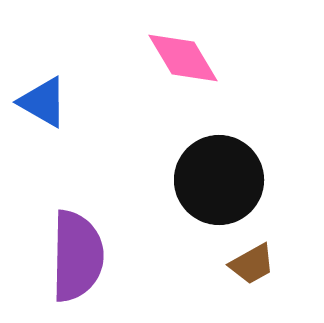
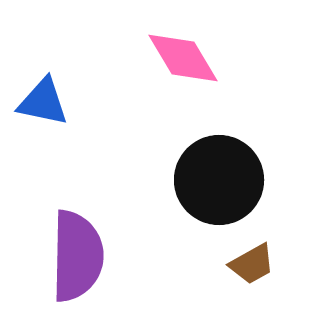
blue triangle: rotated 18 degrees counterclockwise
